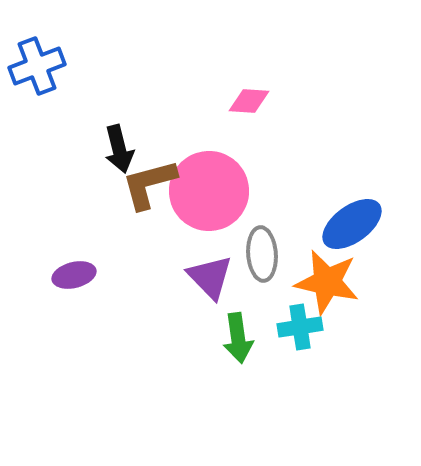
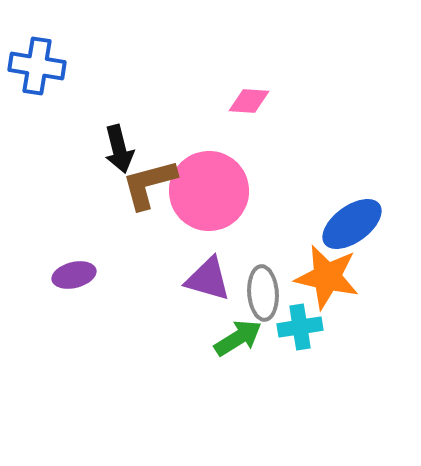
blue cross: rotated 30 degrees clockwise
gray ellipse: moved 1 px right, 39 px down
purple triangle: moved 2 px left, 2 px down; rotated 30 degrees counterclockwise
orange star: moved 5 px up
green arrow: rotated 114 degrees counterclockwise
